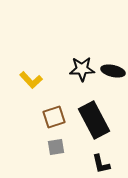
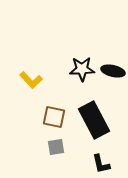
brown square: rotated 30 degrees clockwise
